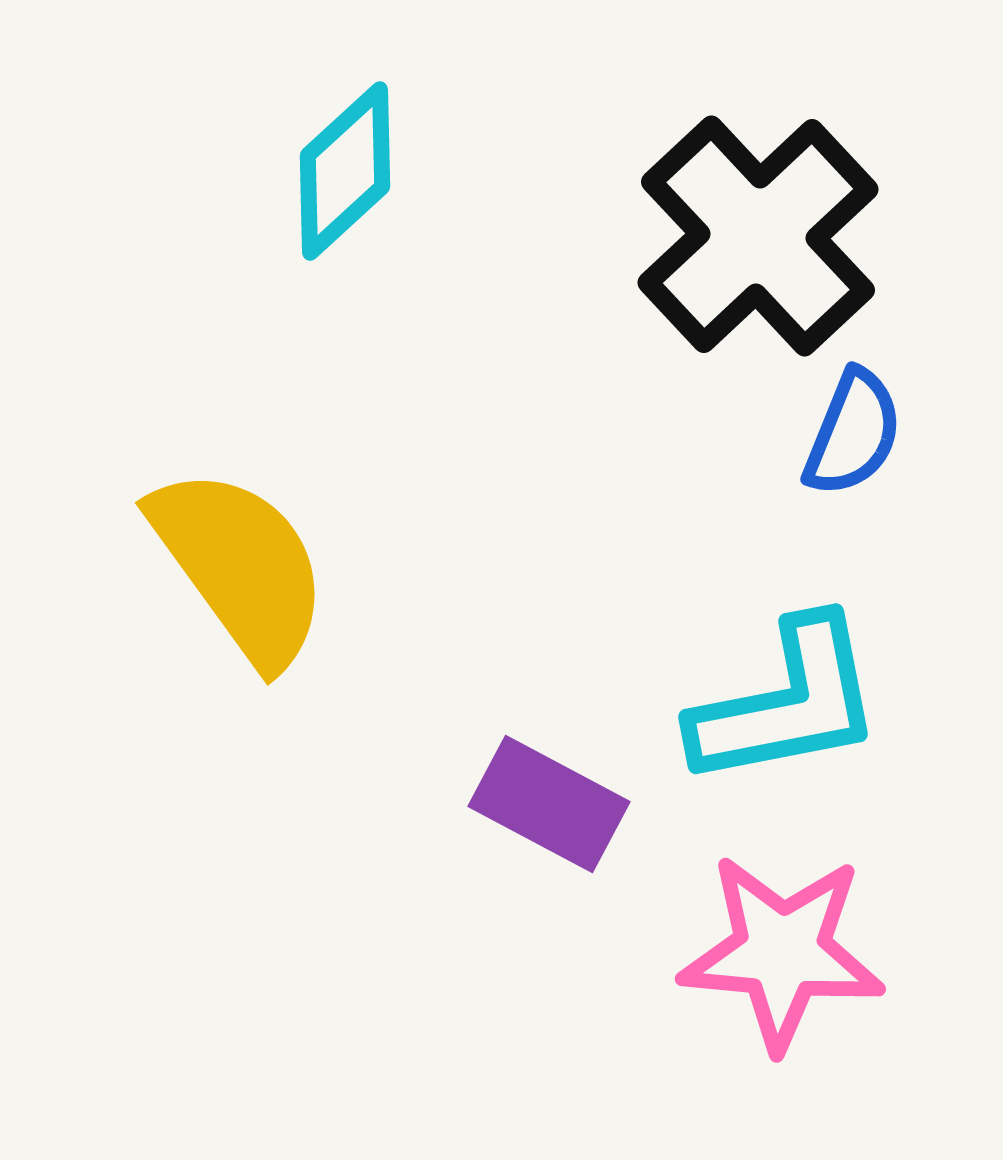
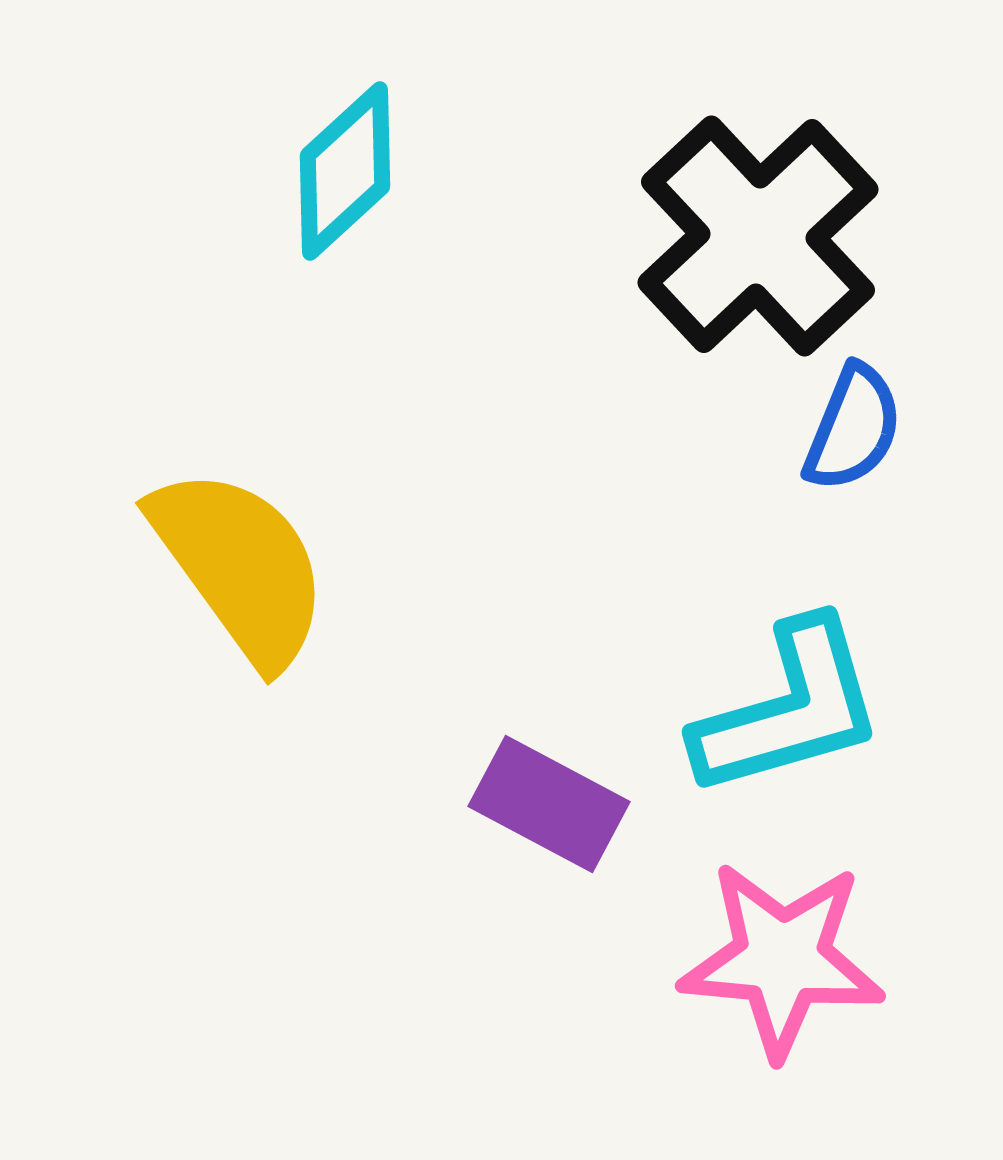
blue semicircle: moved 5 px up
cyan L-shape: moved 2 px right, 6 px down; rotated 5 degrees counterclockwise
pink star: moved 7 px down
